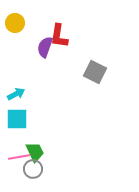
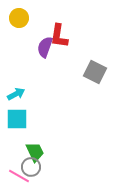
yellow circle: moved 4 px right, 5 px up
pink line: moved 19 px down; rotated 40 degrees clockwise
gray circle: moved 2 px left, 2 px up
